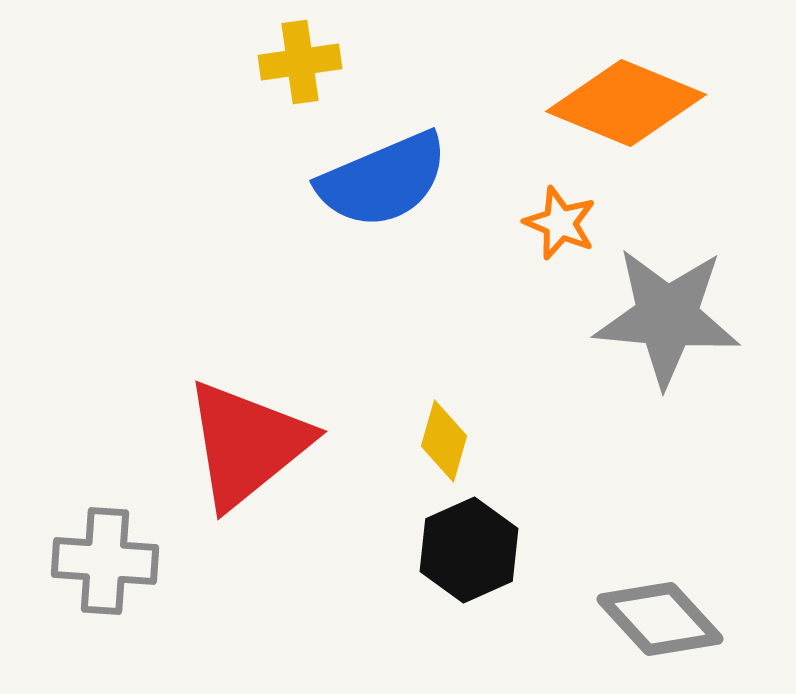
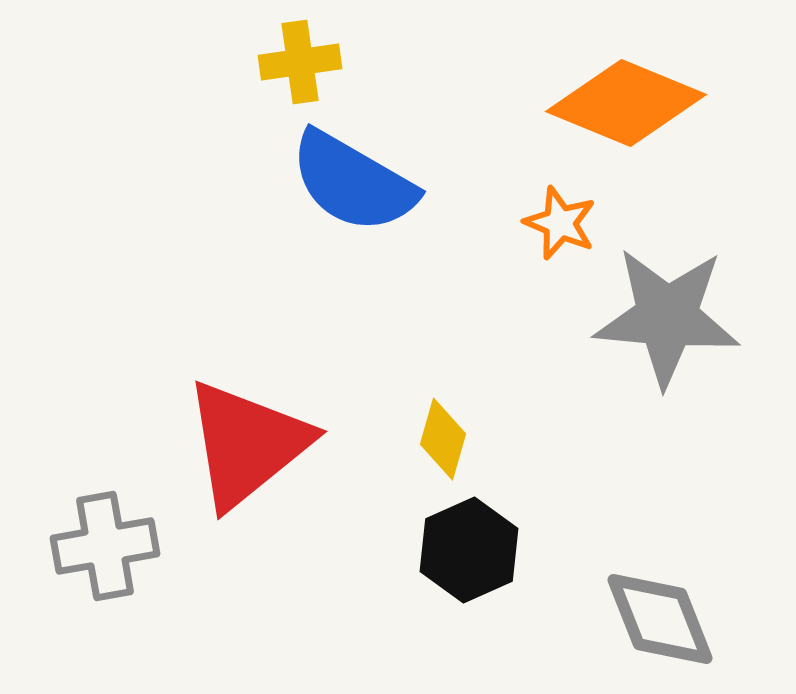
blue semicircle: moved 30 px left, 2 px down; rotated 53 degrees clockwise
yellow diamond: moved 1 px left, 2 px up
gray cross: moved 15 px up; rotated 14 degrees counterclockwise
gray diamond: rotated 21 degrees clockwise
